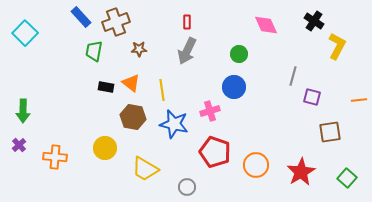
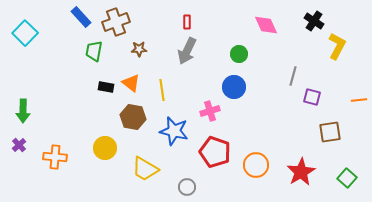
blue star: moved 7 px down
